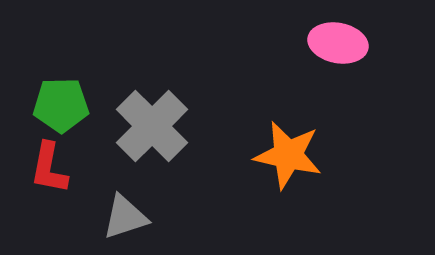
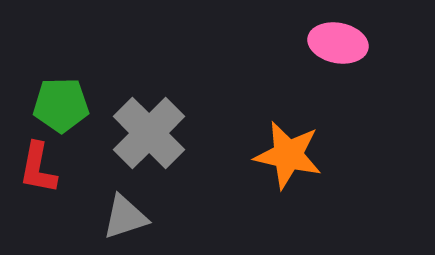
gray cross: moved 3 px left, 7 px down
red L-shape: moved 11 px left
